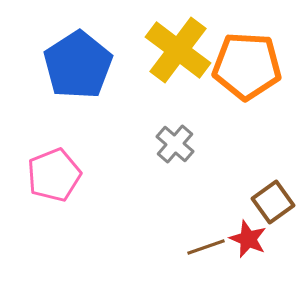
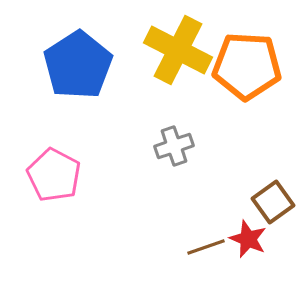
yellow cross: rotated 10 degrees counterclockwise
gray cross: moved 1 px left, 2 px down; rotated 30 degrees clockwise
pink pentagon: rotated 22 degrees counterclockwise
